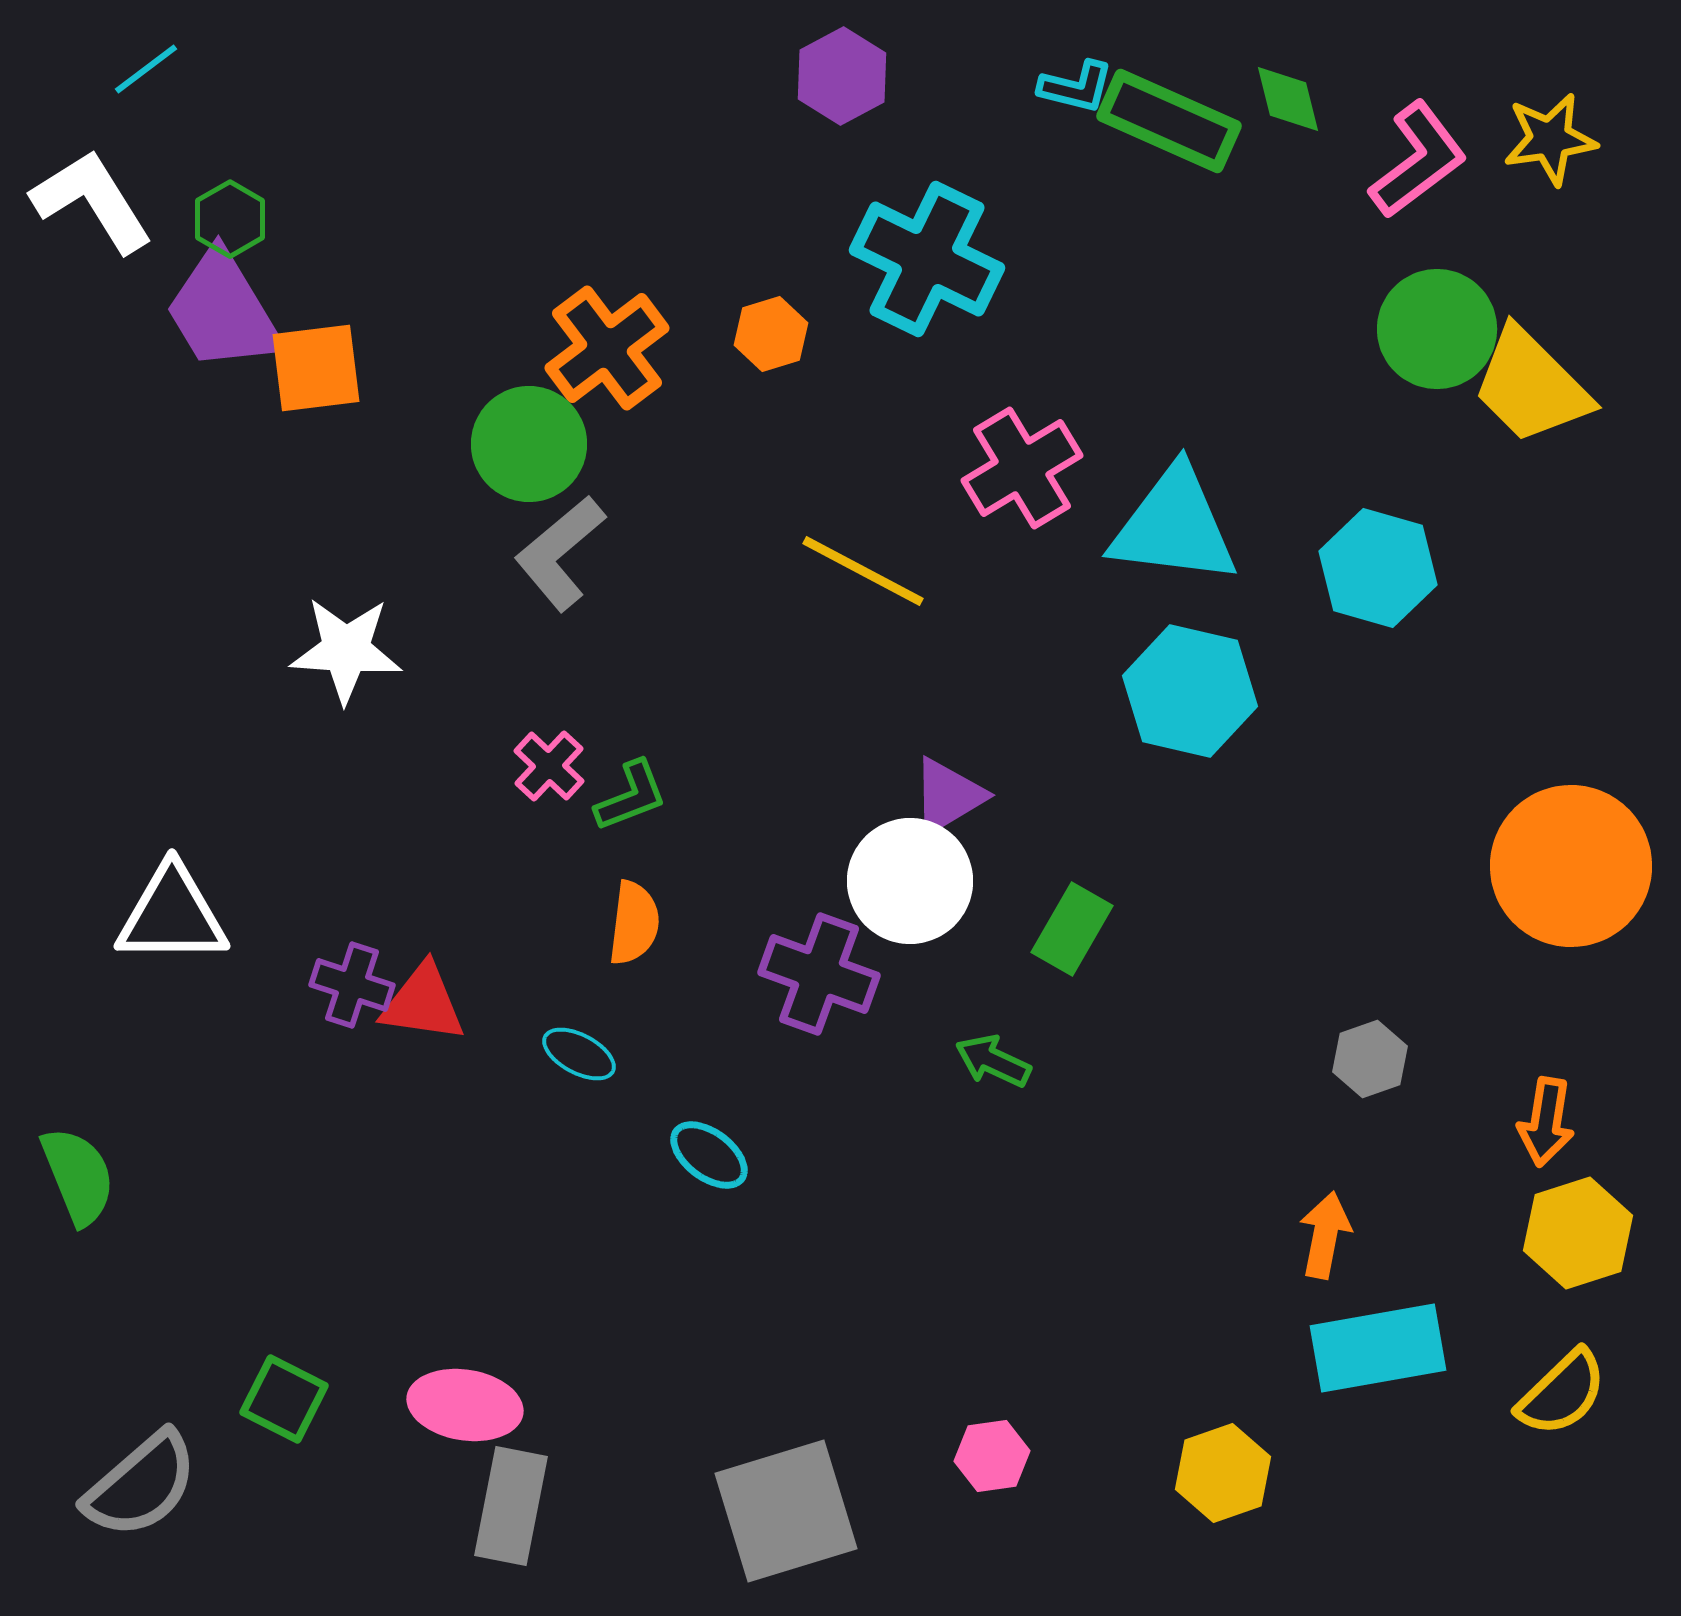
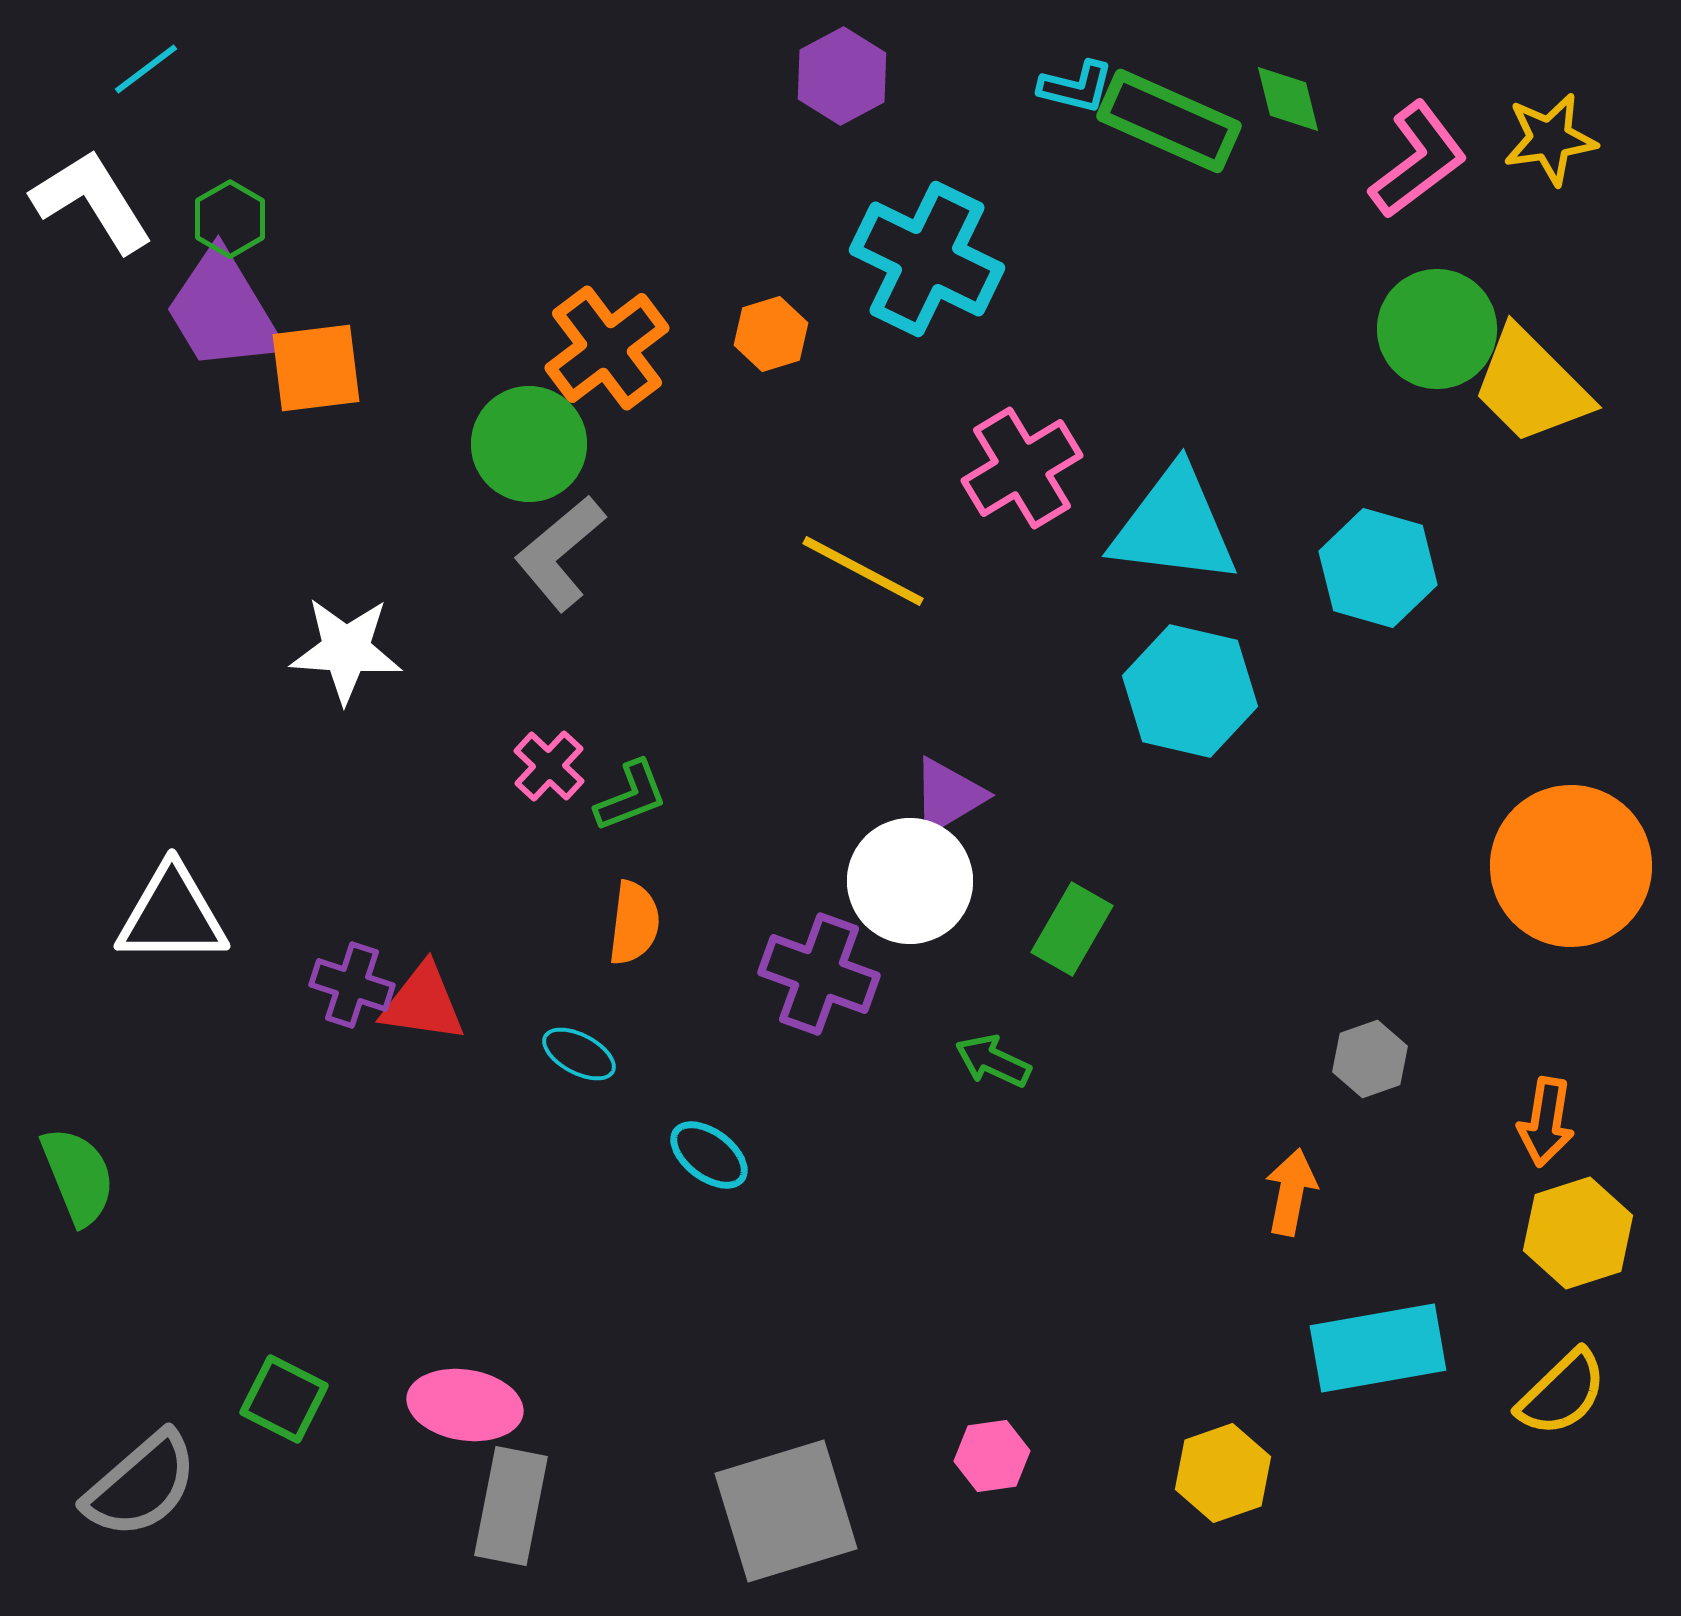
orange arrow at (1325, 1235): moved 34 px left, 43 px up
